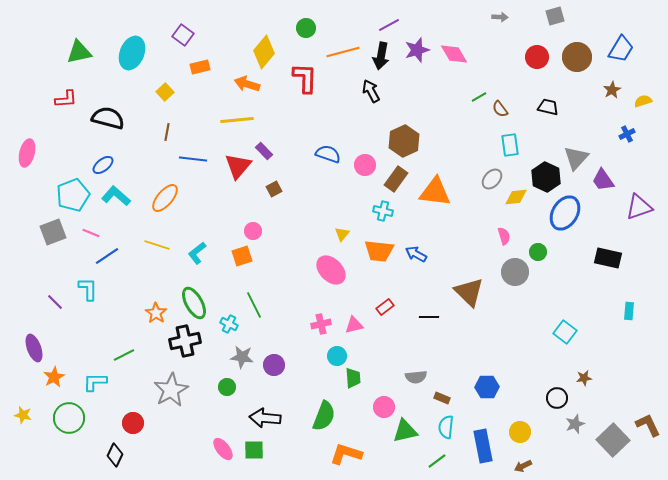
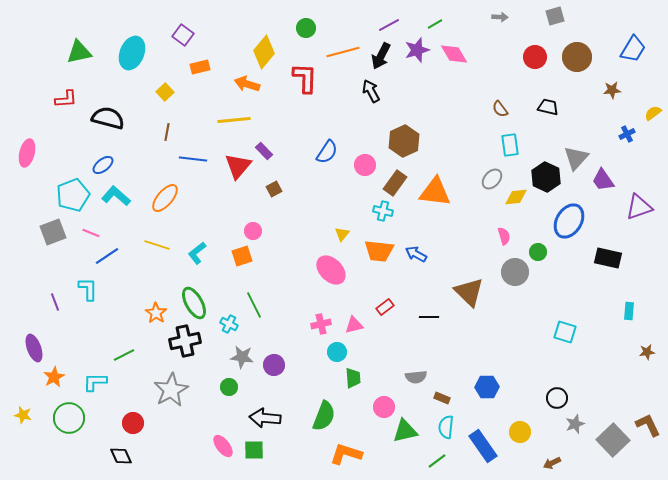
blue trapezoid at (621, 49): moved 12 px right
black arrow at (381, 56): rotated 16 degrees clockwise
red circle at (537, 57): moved 2 px left
brown star at (612, 90): rotated 24 degrees clockwise
green line at (479, 97): moved 44 px left, 73 px up
yellow semicircle at (643, 101): moved 10 px right, 12 px down; rotated 18 degrees counterclockwise
yellow line at (237, 120): moved 3 px left
blue semicircle at (328, 154): moved 1 px left, 2 px up; rotated 105 degrees clockwise
brown rectangle at (396, 179): moved 1 px left, 4 px down
blue ellipse at (565, 213): moved 4 px right, 8 px down
purple line at (55, 302): rotated 24 degrees clockwise
cyan square at (565, 332): rotated 20 degrees counterclockwise
cyan circle at (337, 356): moved 4 px up
brown star at (584, 378): moved 63 px right, 26 px up
green circle at (227, 387): moved 2 px right
blue rectangle at (483, 446): rotated 24 degrees counterclockwise
pink ellipse at (223, 449): moved 3 px up
black diamond at (115, 455): moved 6 px right, 1 px down; rotated 50 degrees counterclockwise
brown arrow at (523, 466): moved 29 px right, 3 px up
